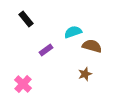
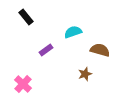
black rectangle: moved 2 px up
brown semicircle: moved 8 px right, 4 px down
